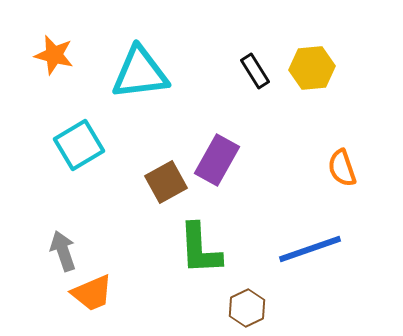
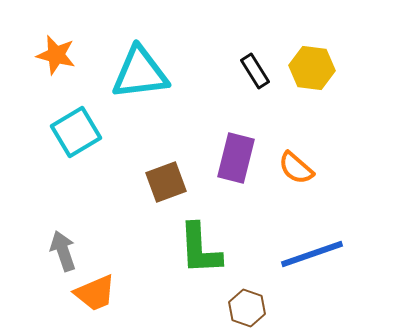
orange star: moved 2 px right
yellow hexagon: rotated 12 degrees clockwise
cyan square: moved 3 px left, 13 px up
purple rectangle: moved 19 px right, 2 px up; rotated 15 degrees counterclockwise
orange semicircle: moved 46 px left; rotated 30 degrees counterclockwise
brown square: rotated 9 degrees clockwise
blue line: moved 2 px right, 5 px down
orange trapezoid: moved 3 px right
brown hexagon: rotated 15 degrees counterclockwise
